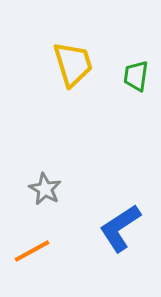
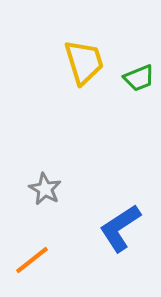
yellow trapezoid: moved 11 px right, 2 px up
green trapezoid: moved 3 px right, 2 px down; rotated 120 degrees counterclockwise
orange line: moved 9 px down; rotated 9 degrees counterclockwise
